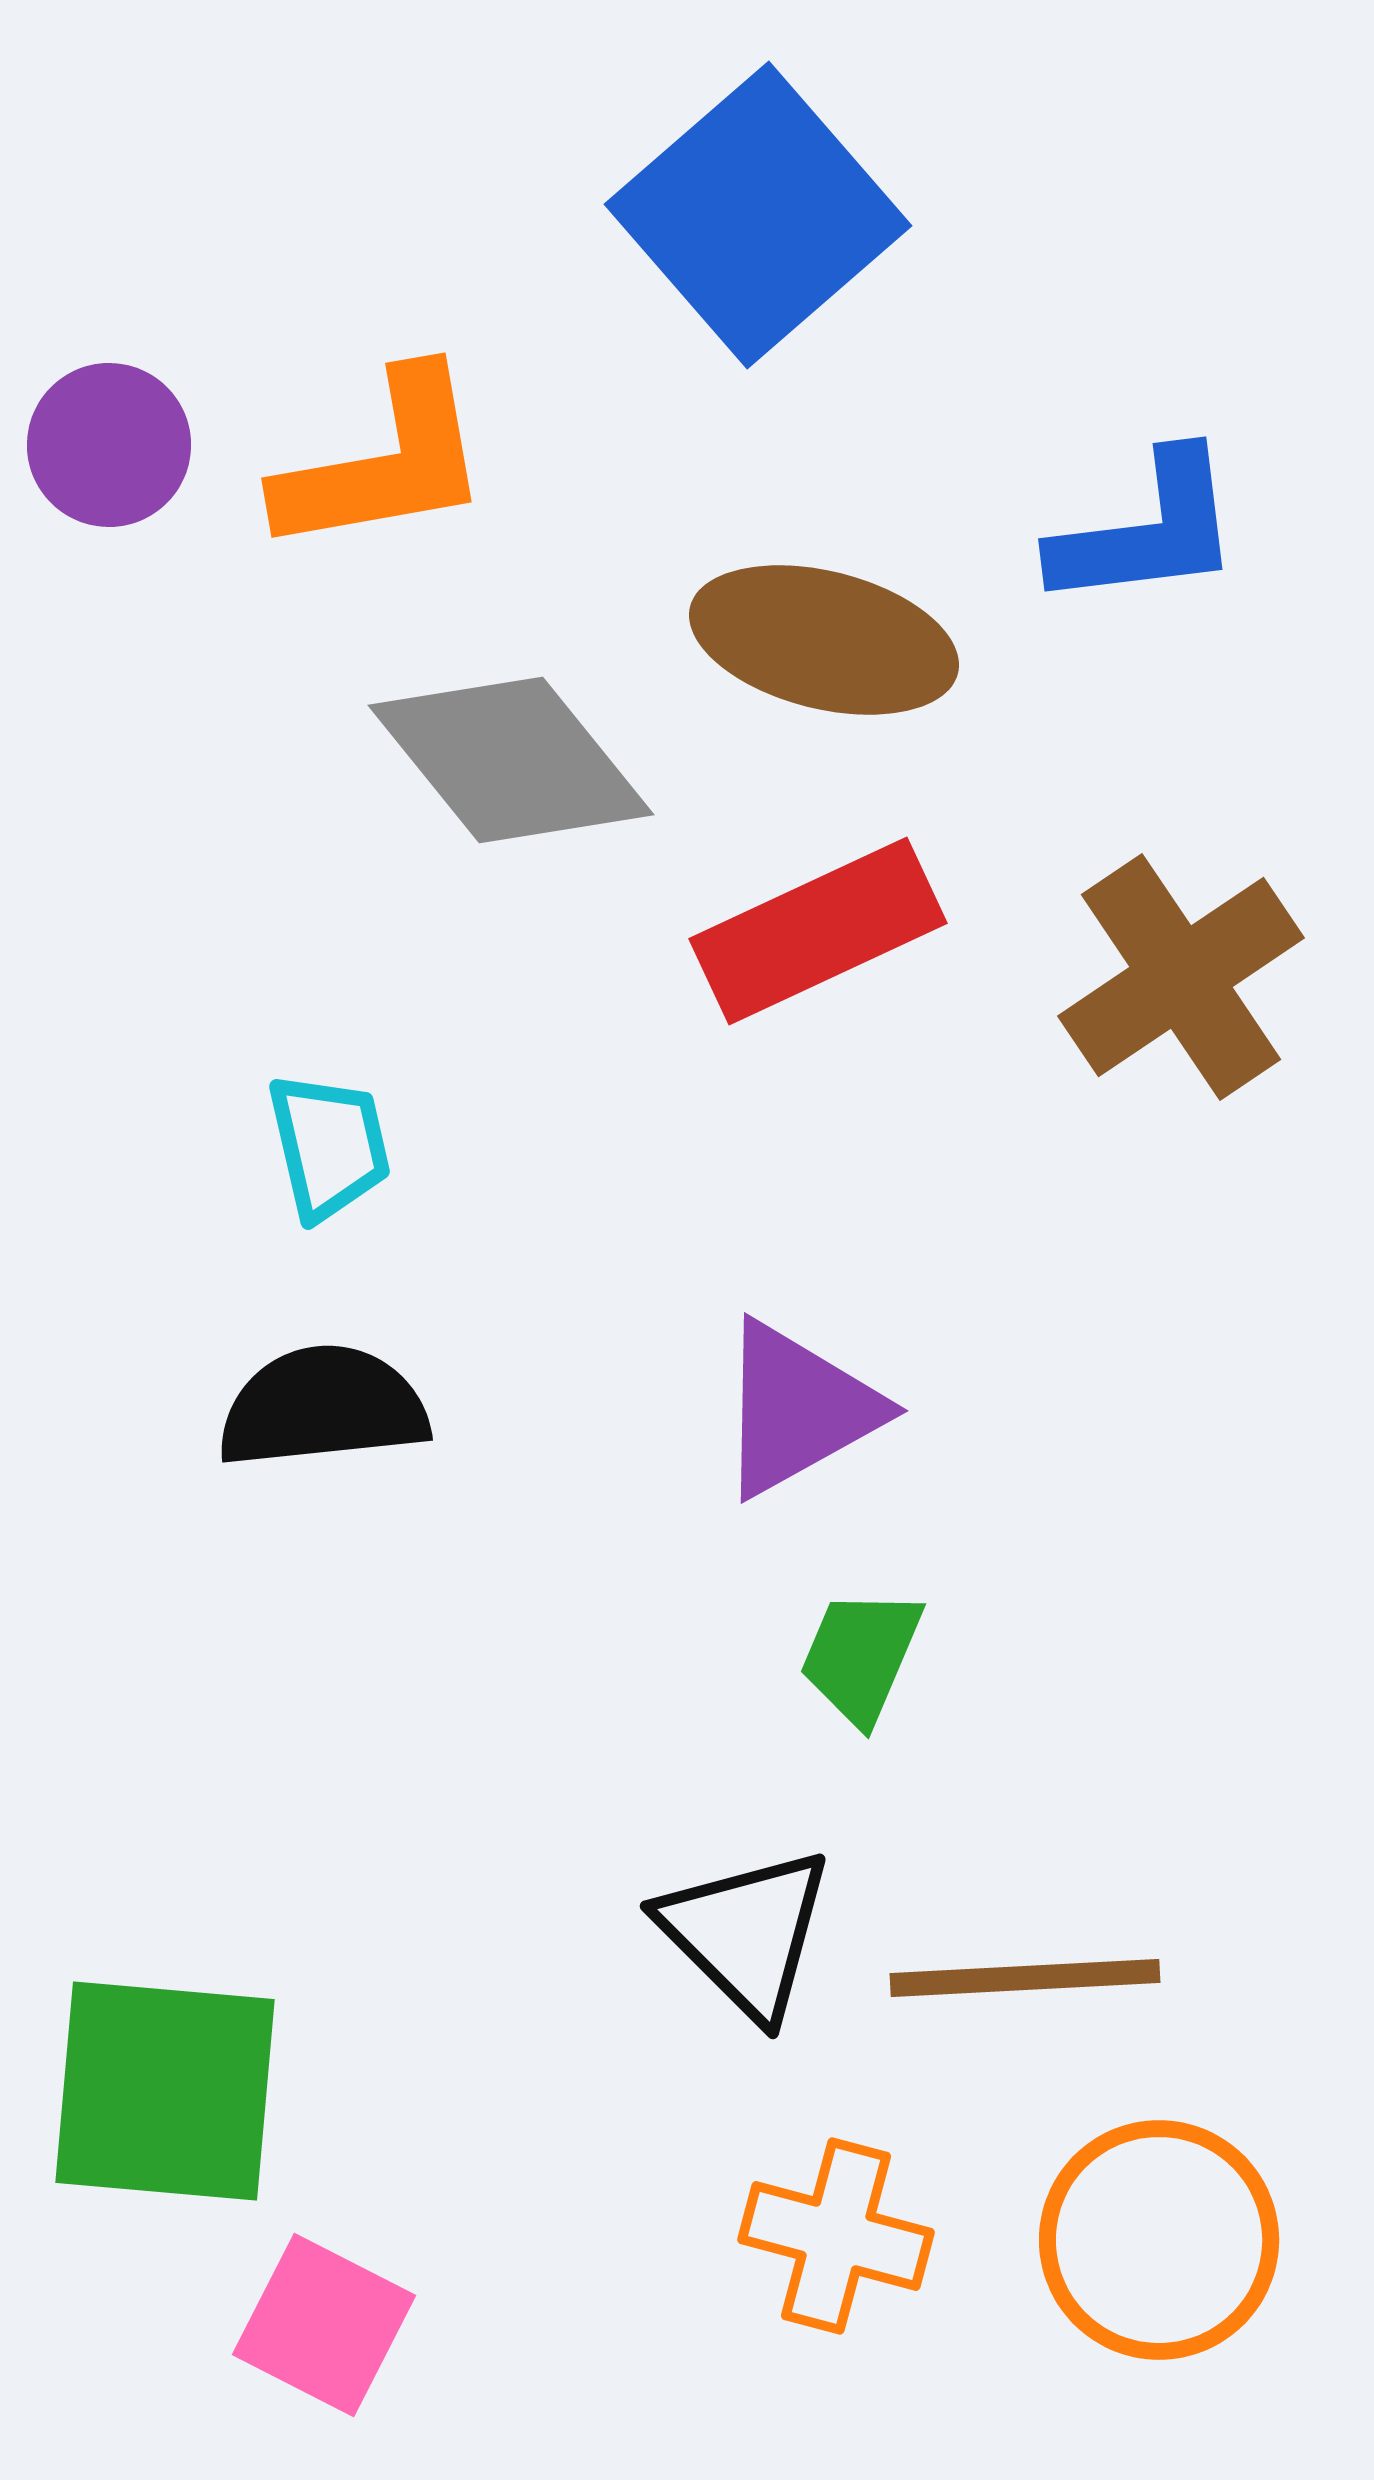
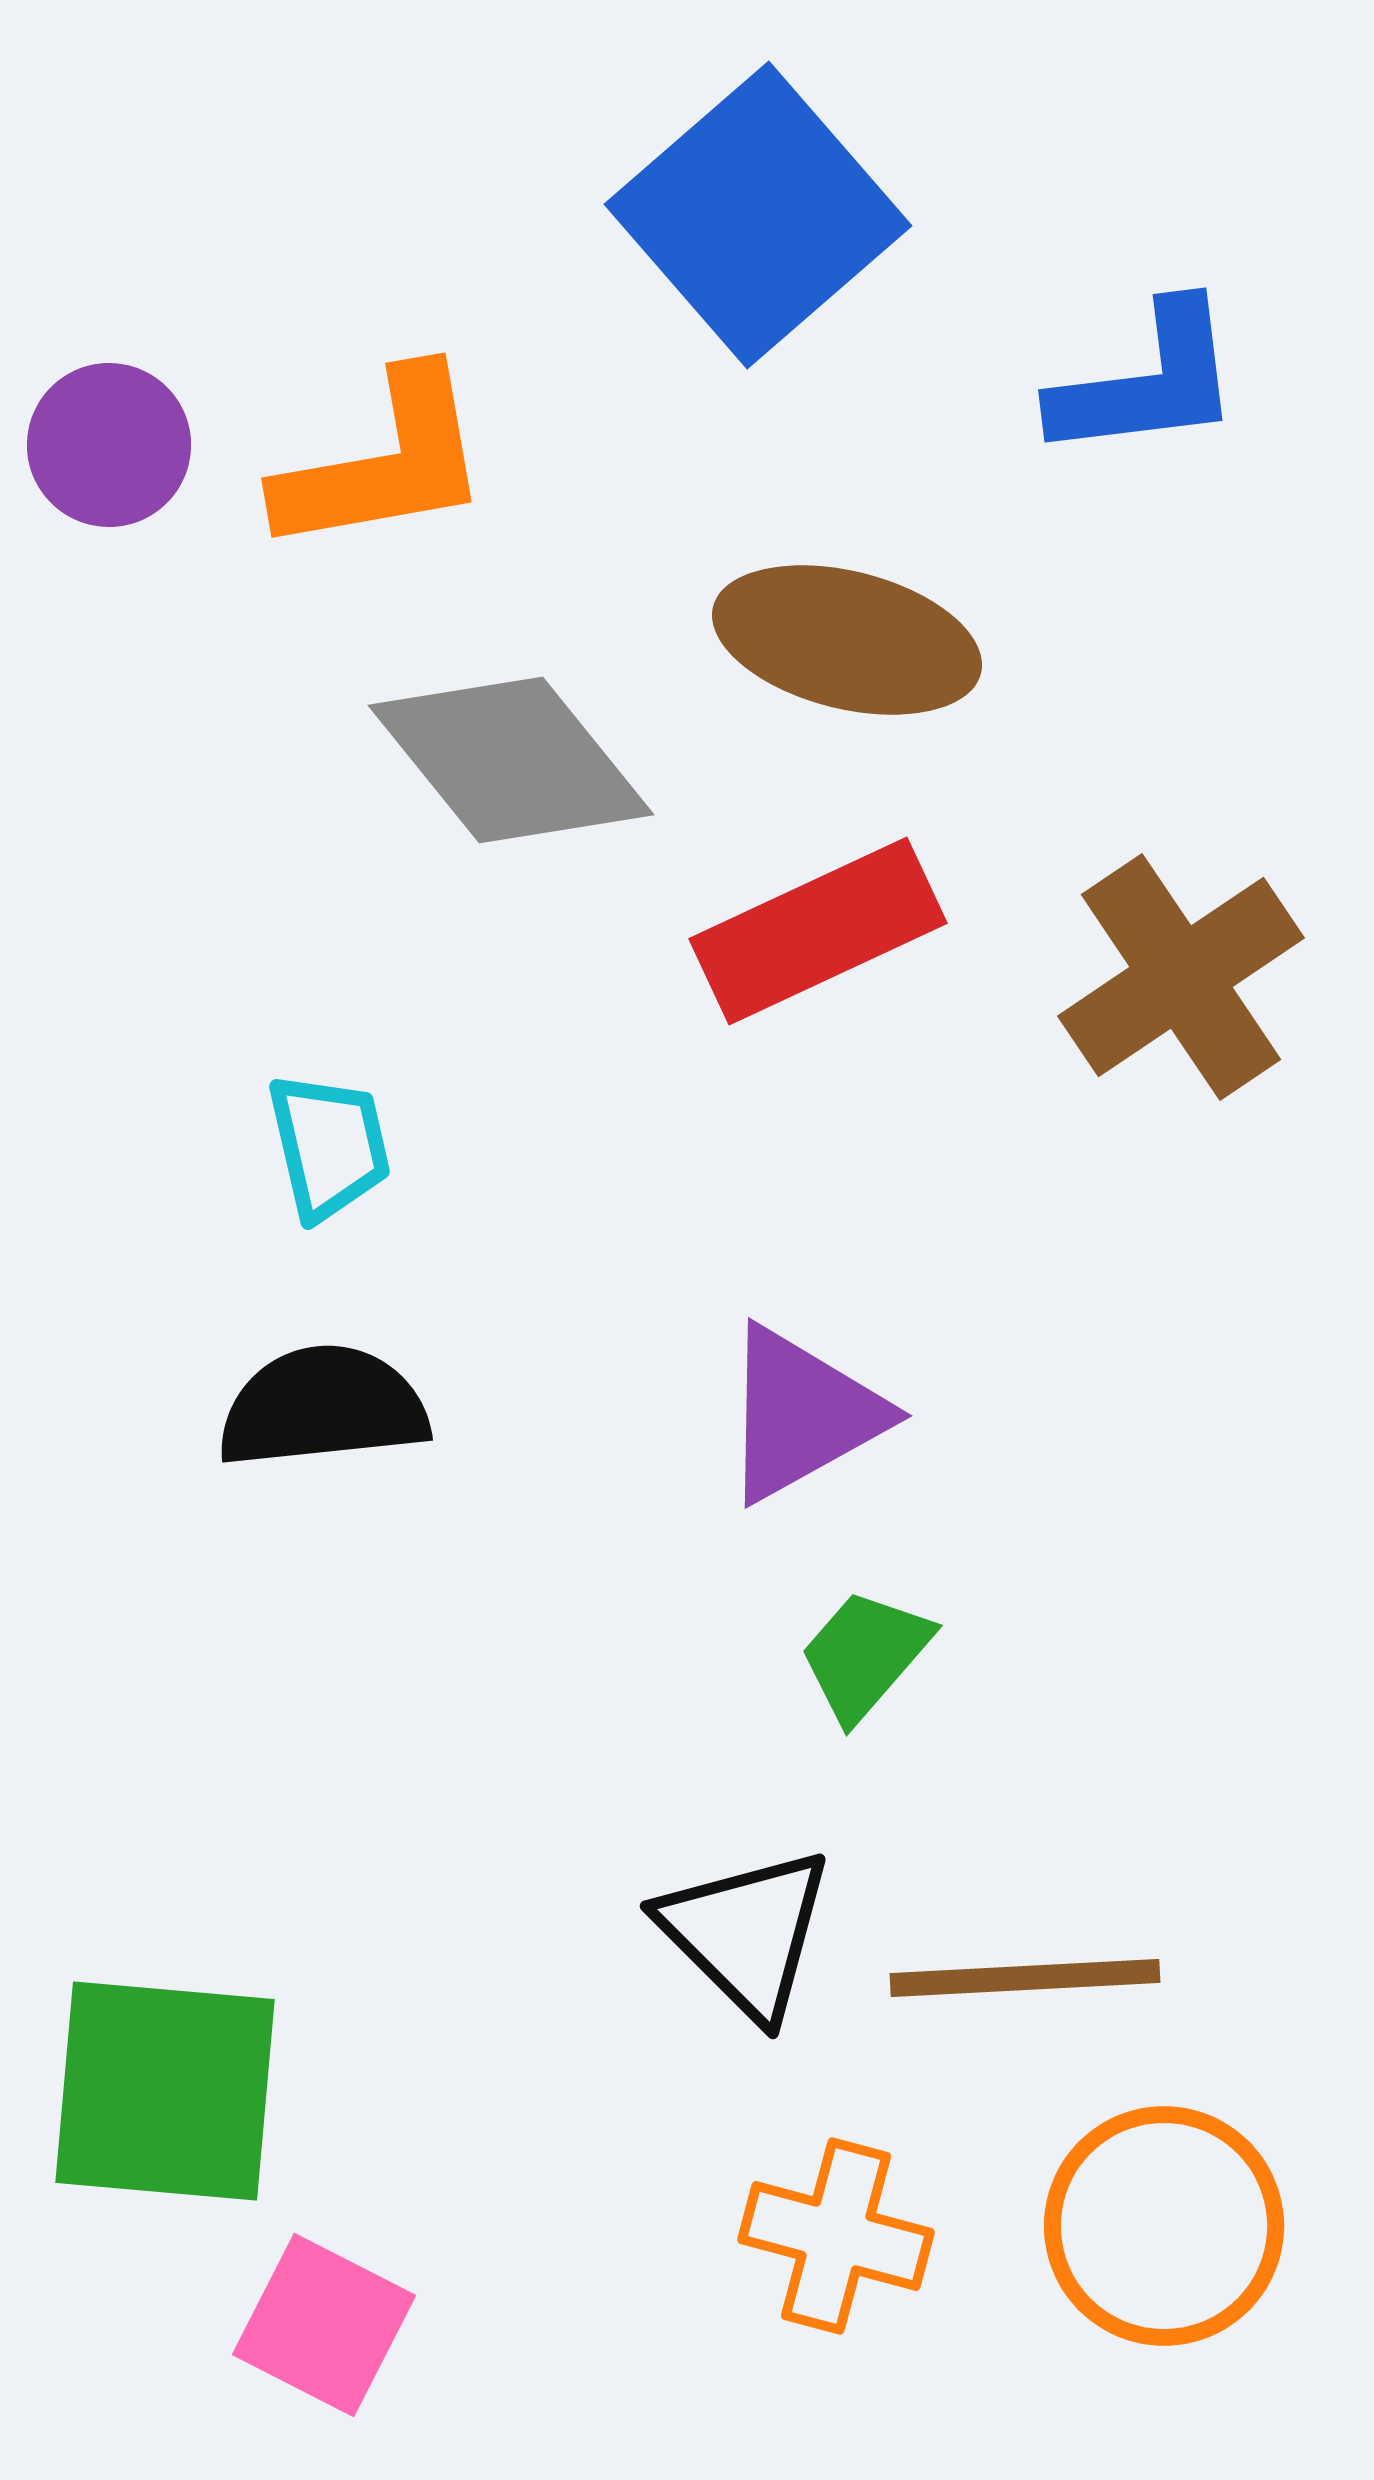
blue L-shape: moved 149 px up
brown ellipse: moved 23 px right
purple triangle: moved 4 px right, 5 px down
green trapezoid: moved 4 px right, 1 px up; rotated 18 degrees clockwise
orange circle: moved 5 px right, 14 px up
